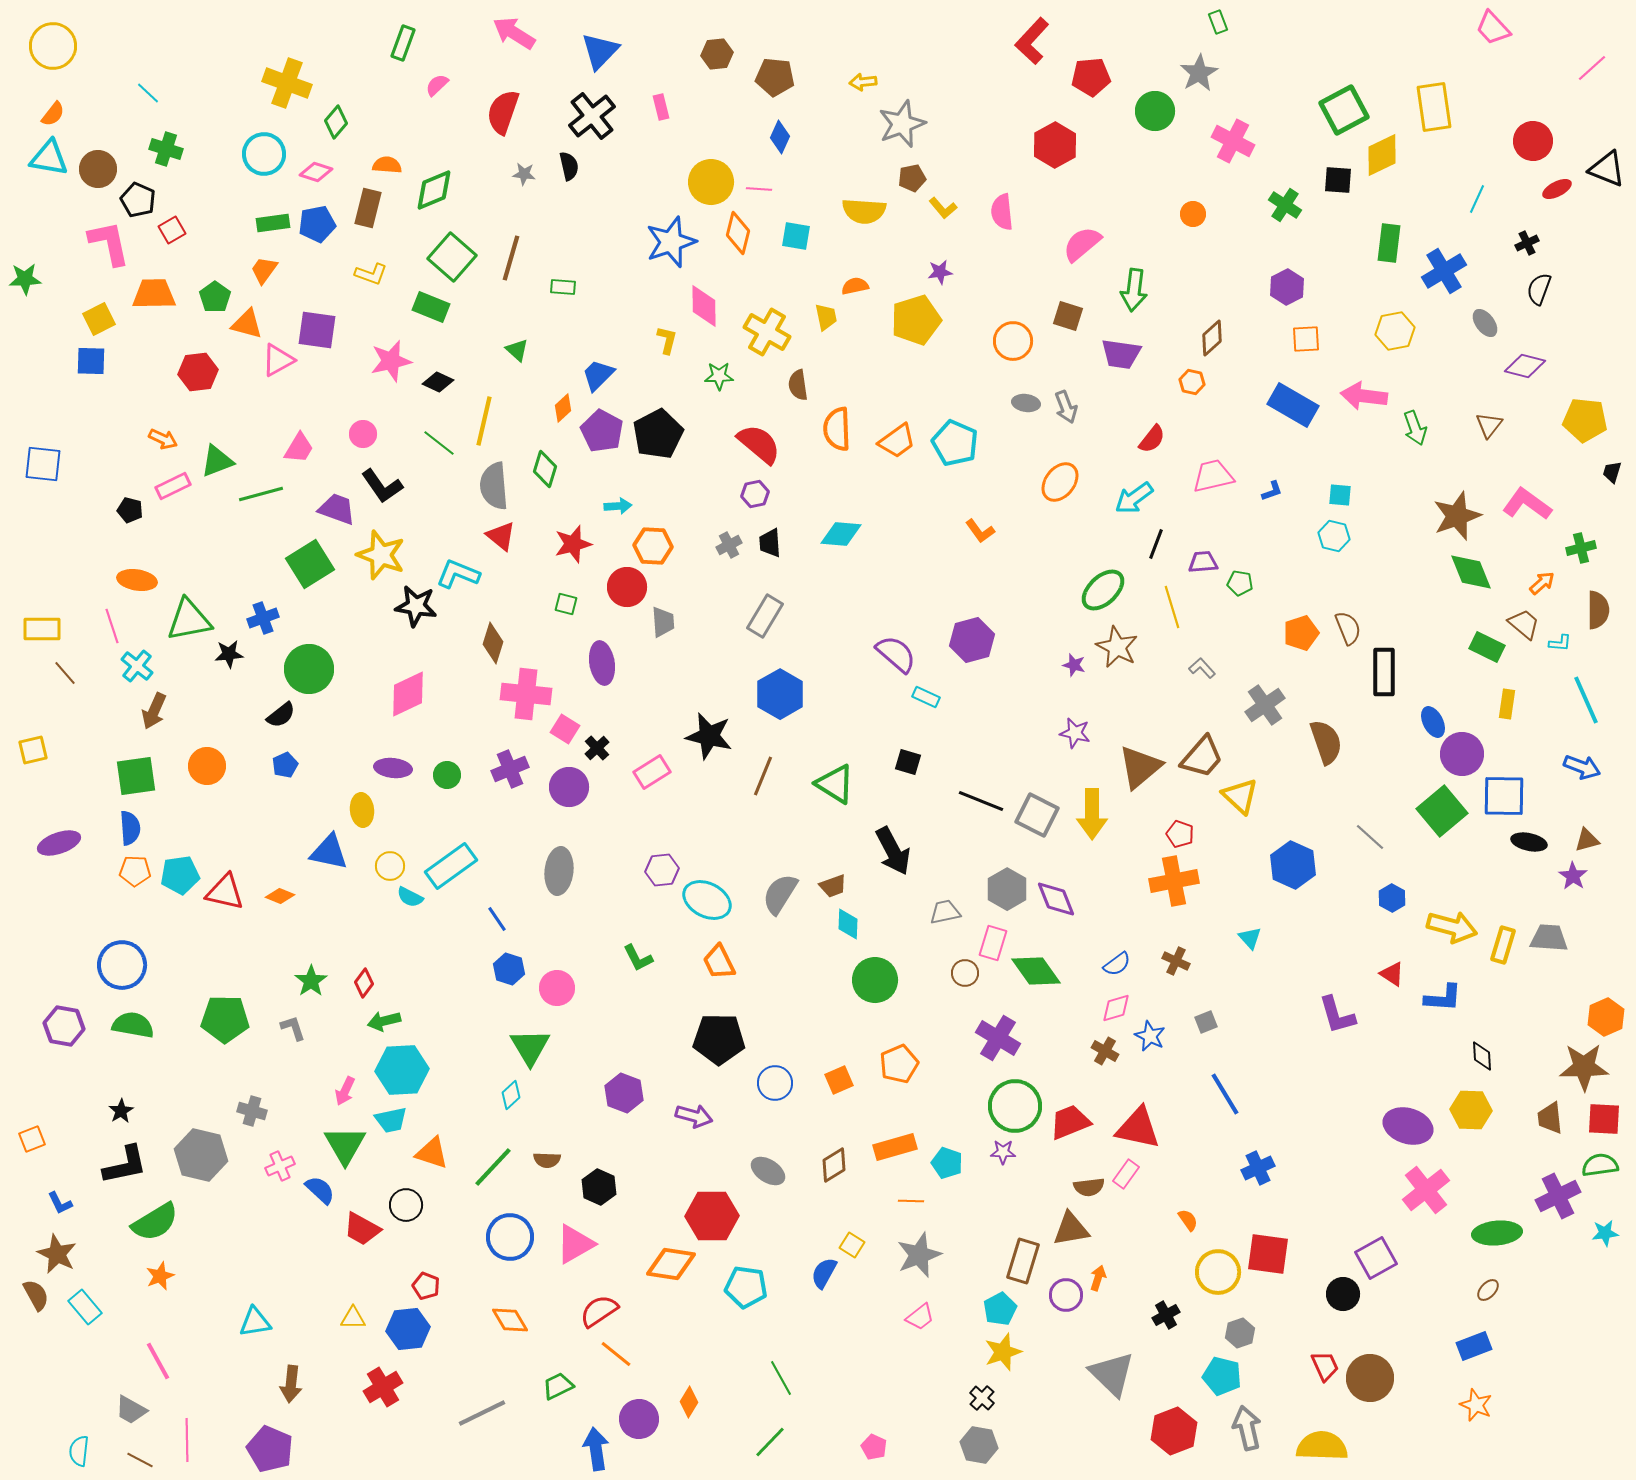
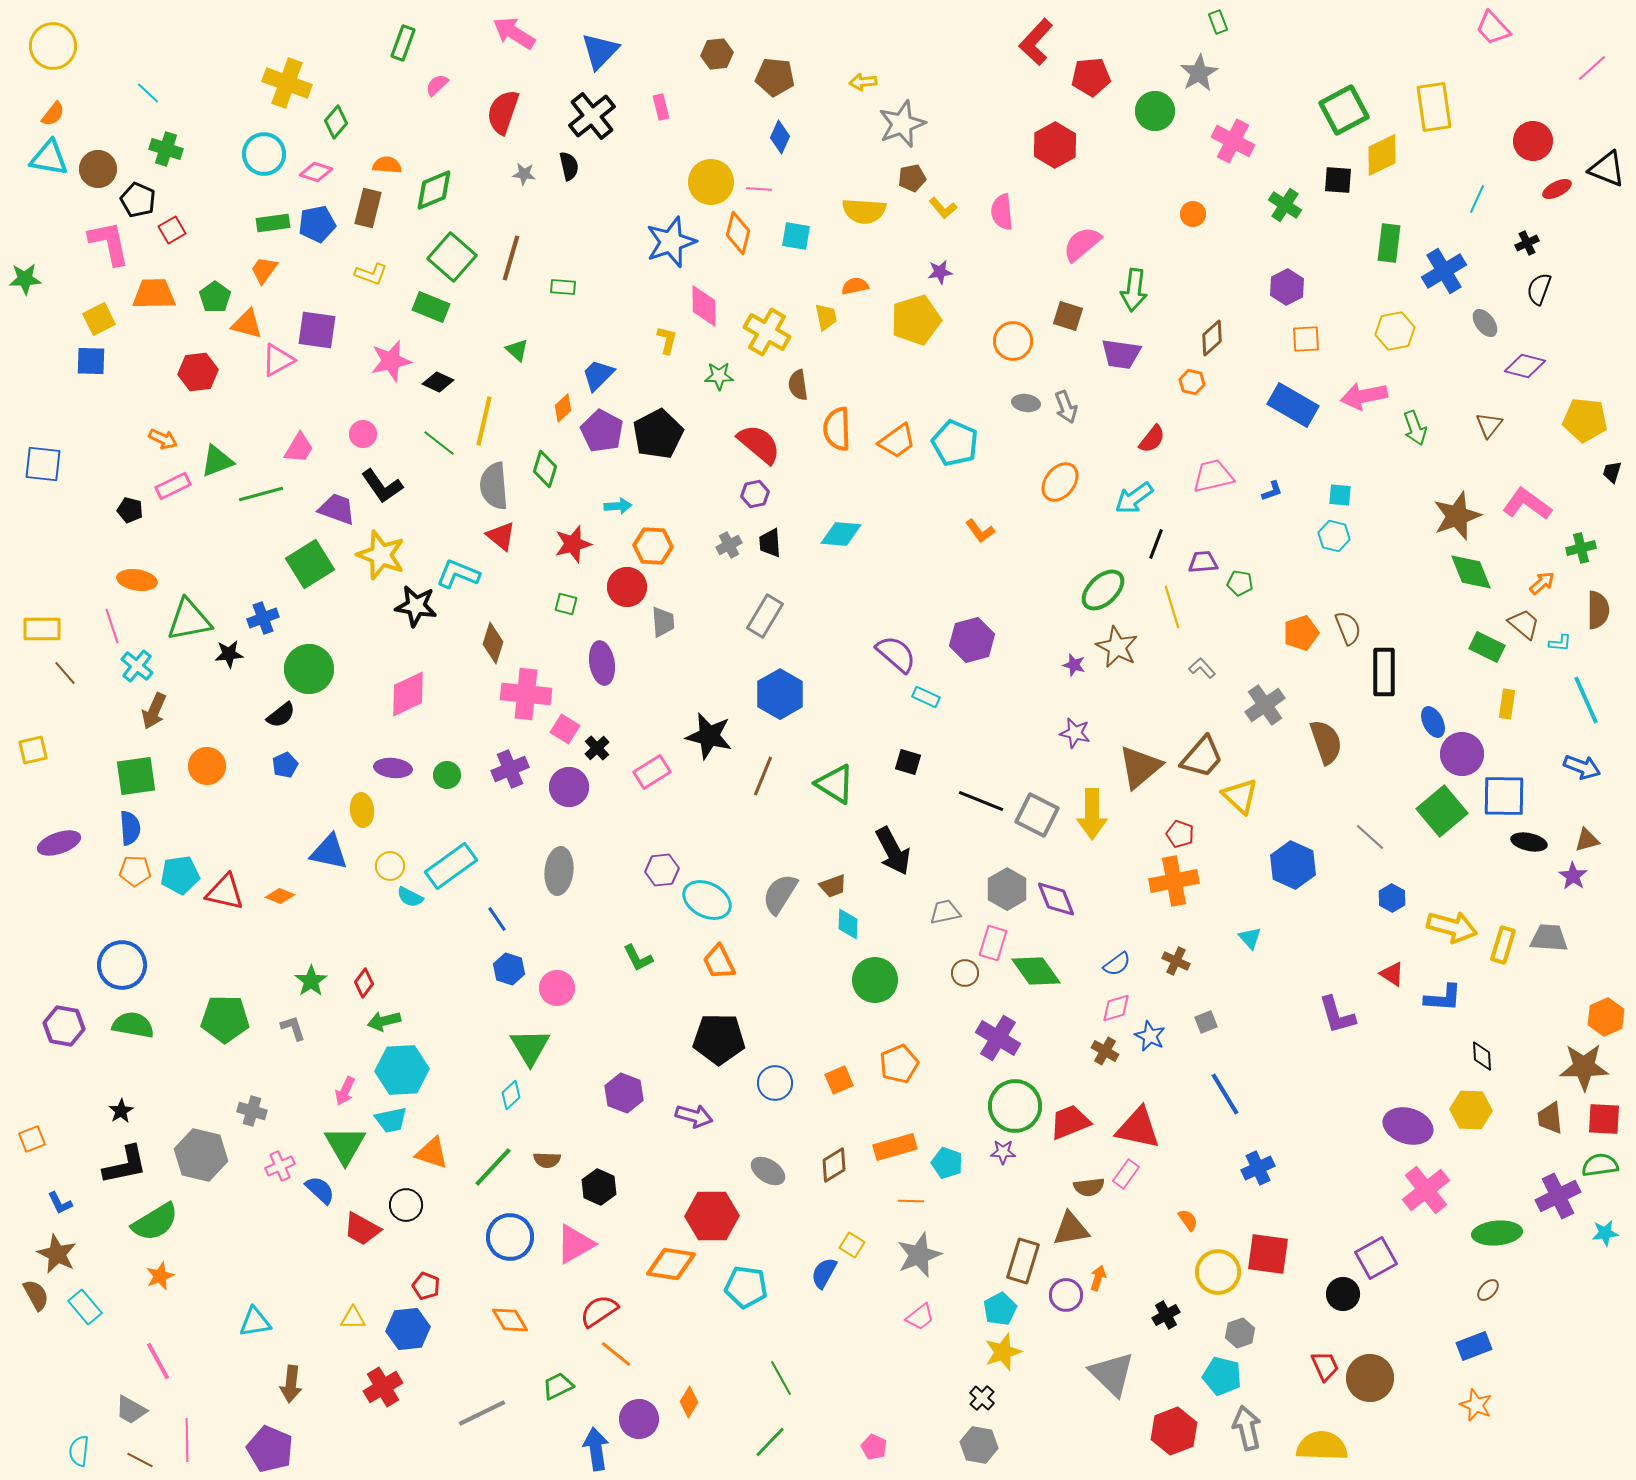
red L-shape at (1032, 41): moved 4 px right, 1 px down
pink arrow at (1364, 396): rotated 18 degrees counterclockwise
